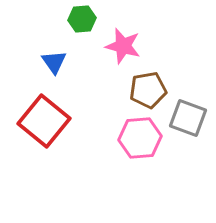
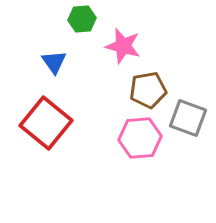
red square: moved 2 px right, 2 px down
